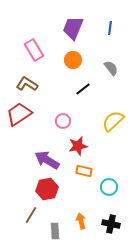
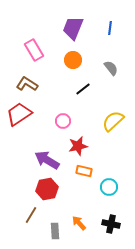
orange arrow: moved 2 px left, 2 px down; rotated 28 degrees counterclockwise
